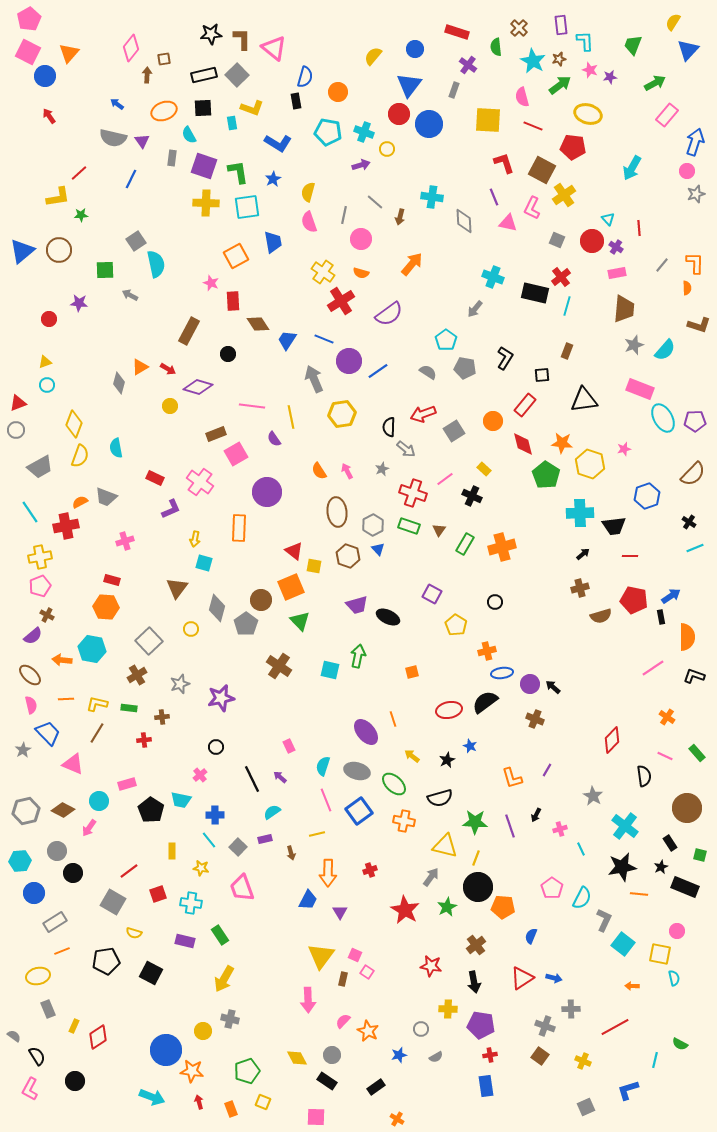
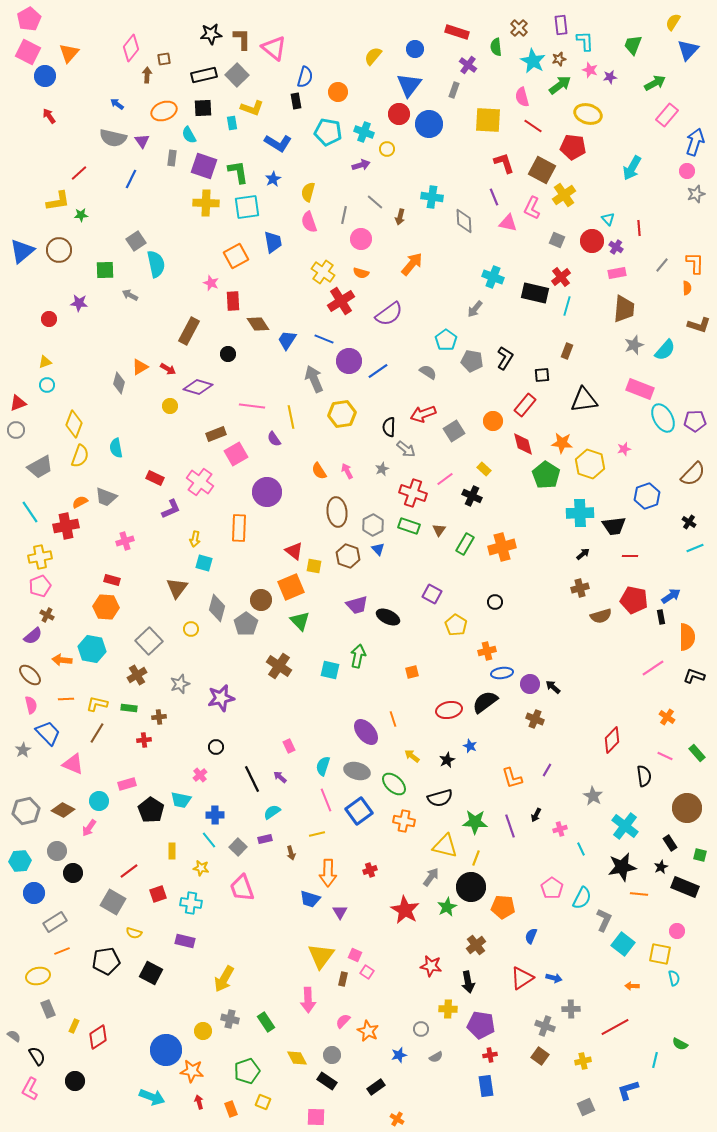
red line at (533, 126): rotated 12 degrees clockwise
yellow L-shape at (58, 197): moved 4 px down
gray pentagon at (465, 368): moved 7 px right, 7 px up
brown cross at (162, 717): moved 3 px left
black circle at (478, 887): moved 7 px left
blue trapezoid at (308, 900): moved 2 px right, 1 px up; rotated 80 degrees clockwise
green rectangle at (220, 935): moved 46 px right, 87 px down
black arrow at (474, 982): moved 6 px left
yellow cross at (583, 1061): rotated 35 degrees counterclockwise
